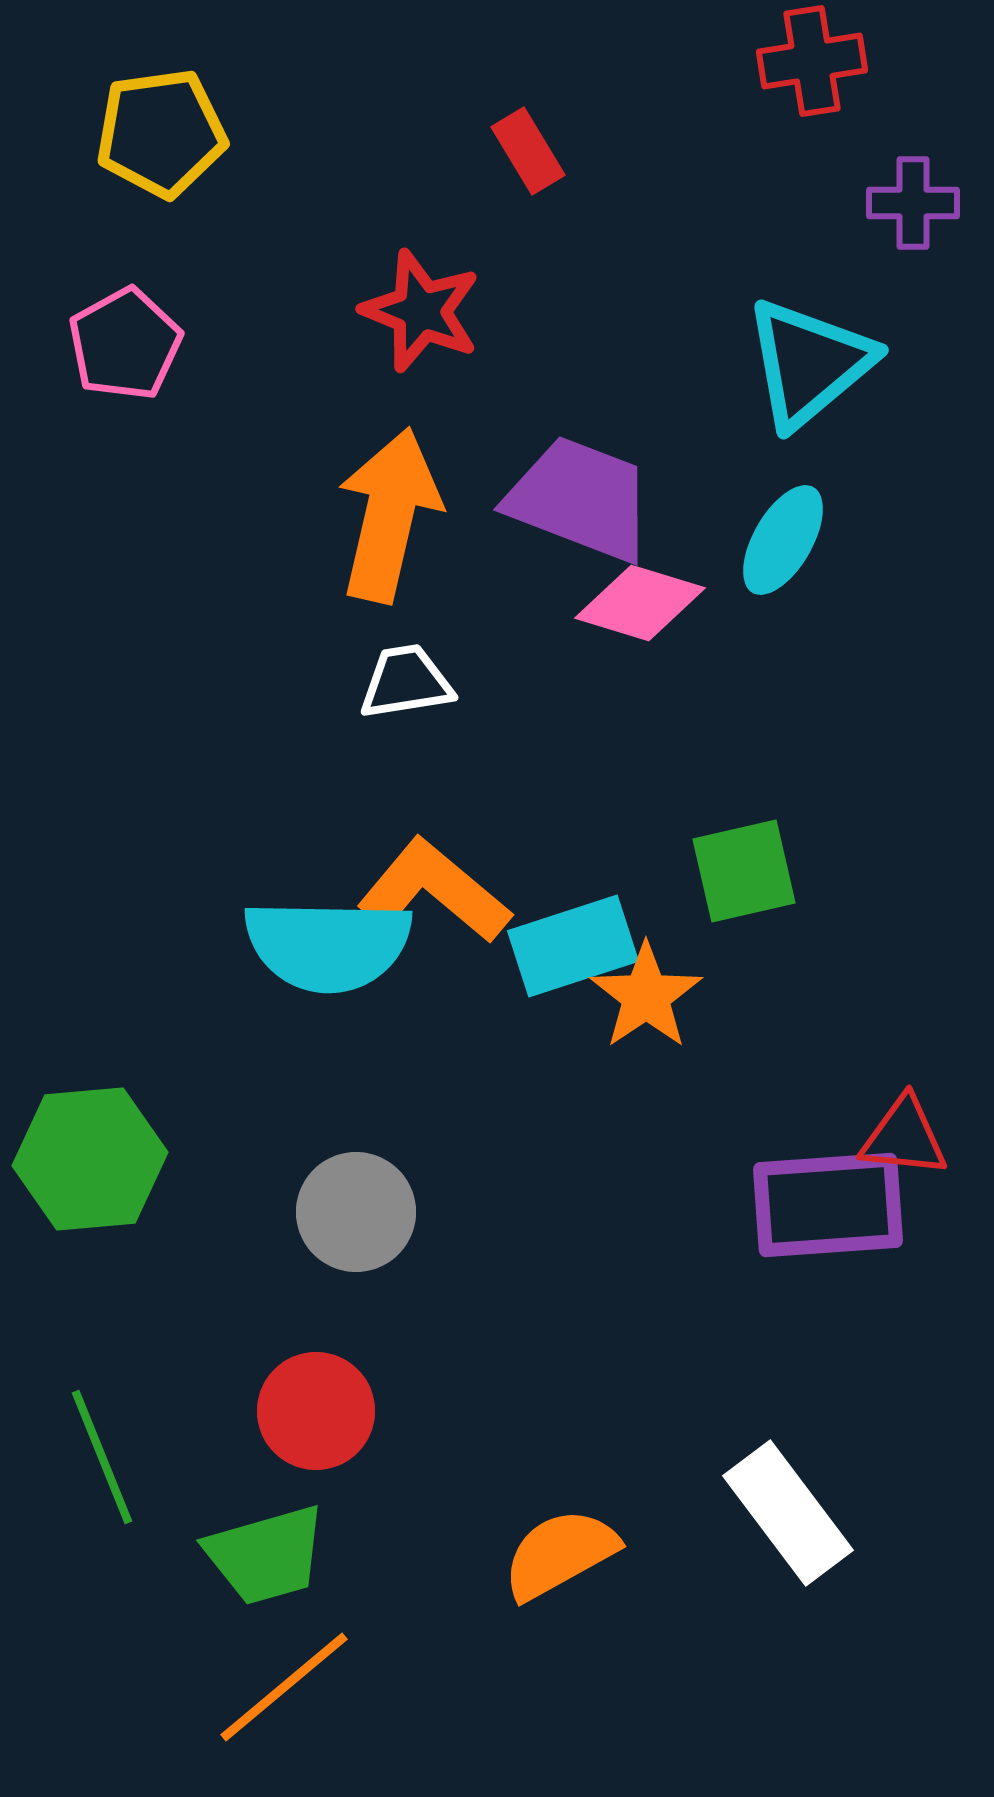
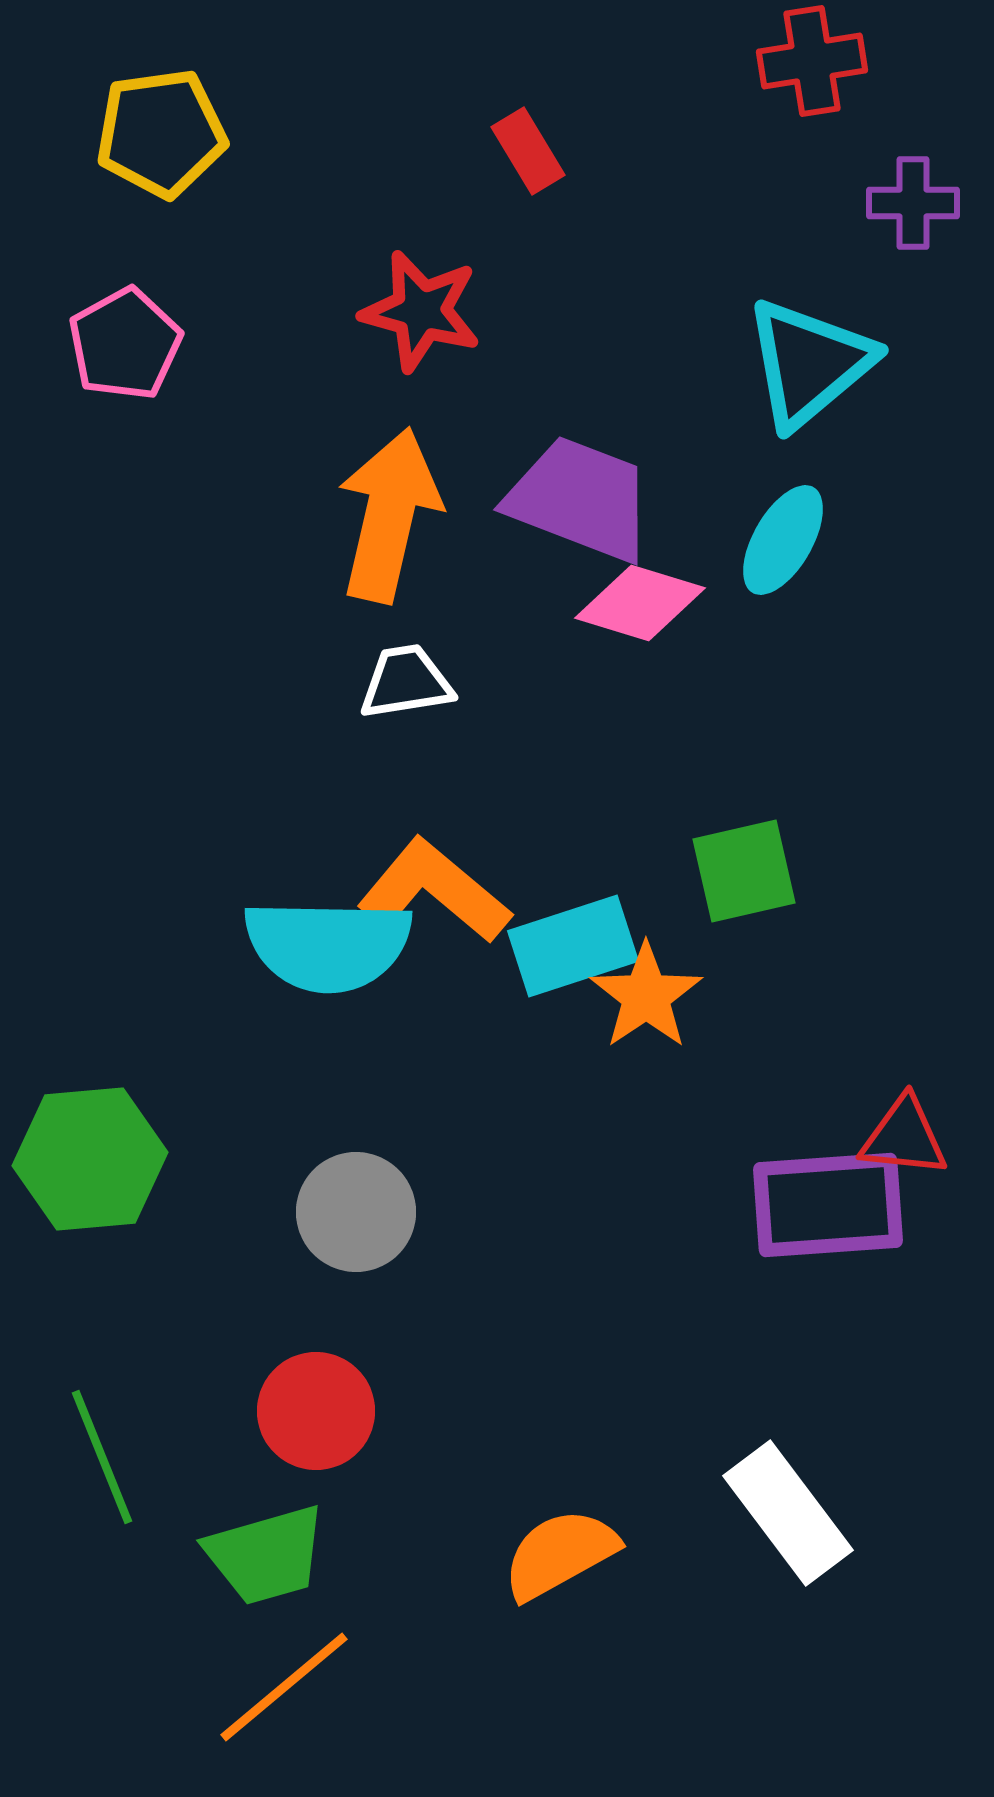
red star: rotated 7 degrees counterclockwise
